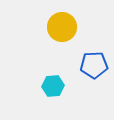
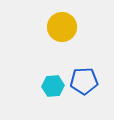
blue pentagon: moved 10 px left, 16 px down
